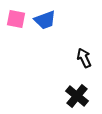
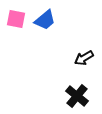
blue trapezoid: rotated 20 degrees counterclockwise
black arrow: rotated 96 degrees counterclockwise
